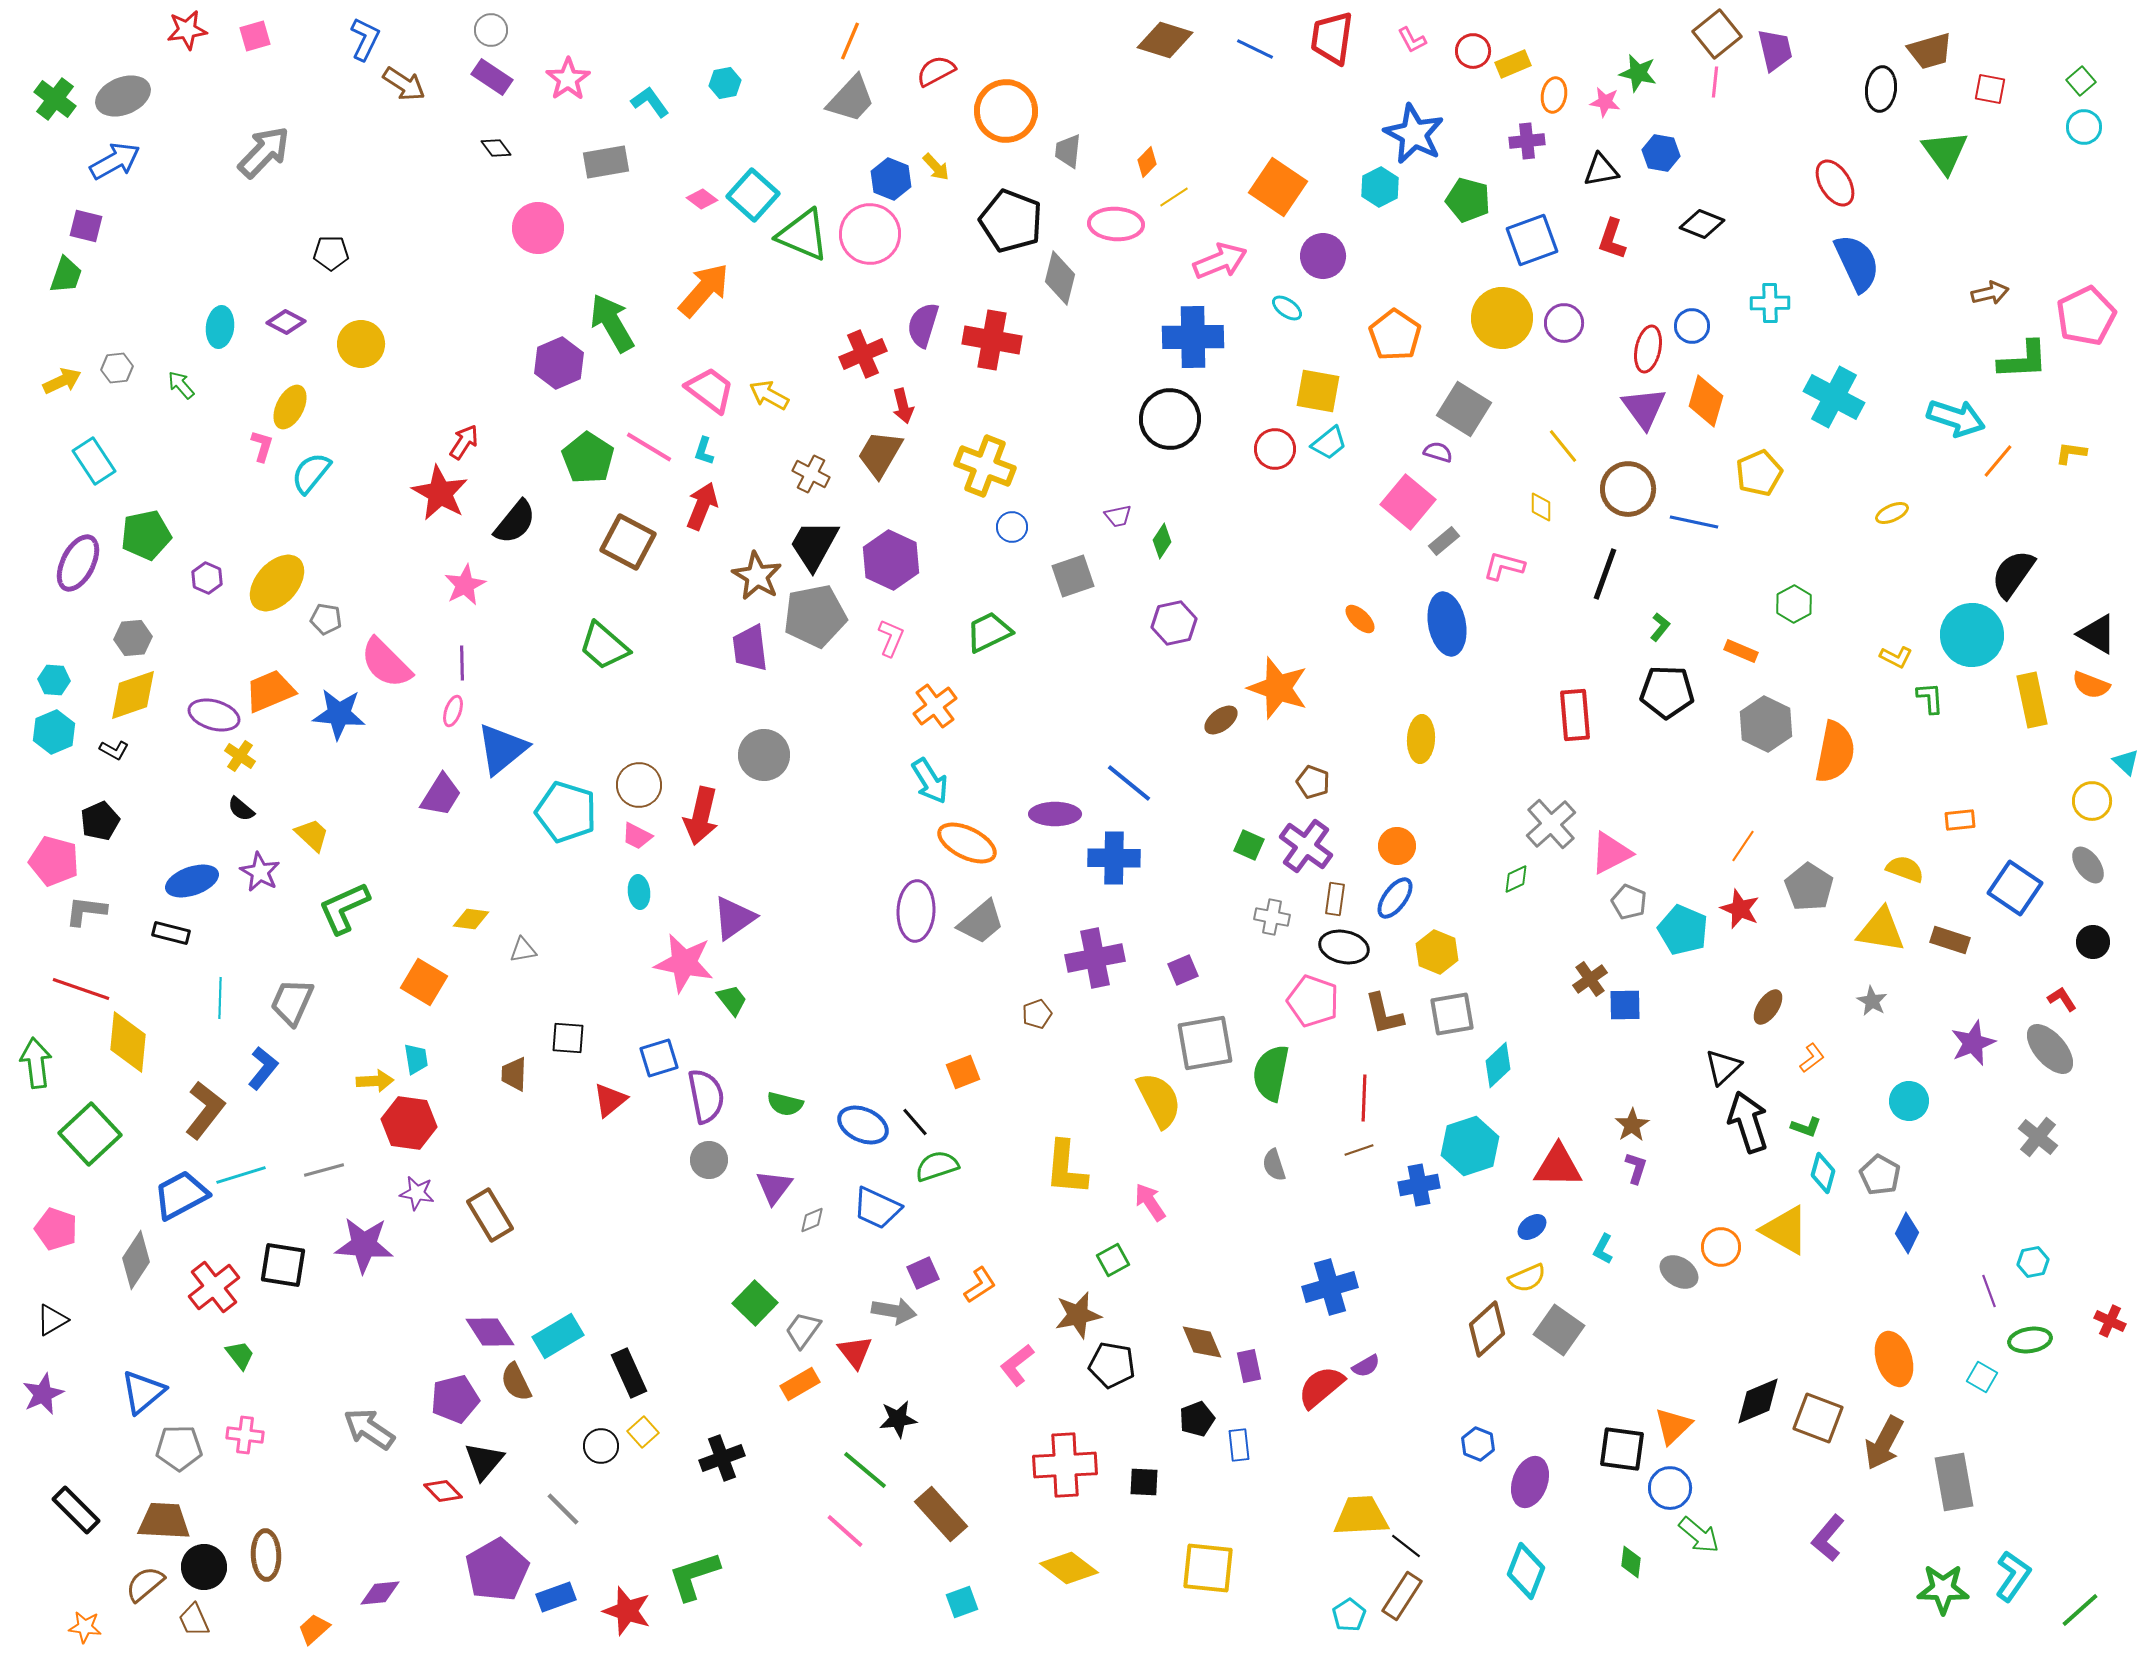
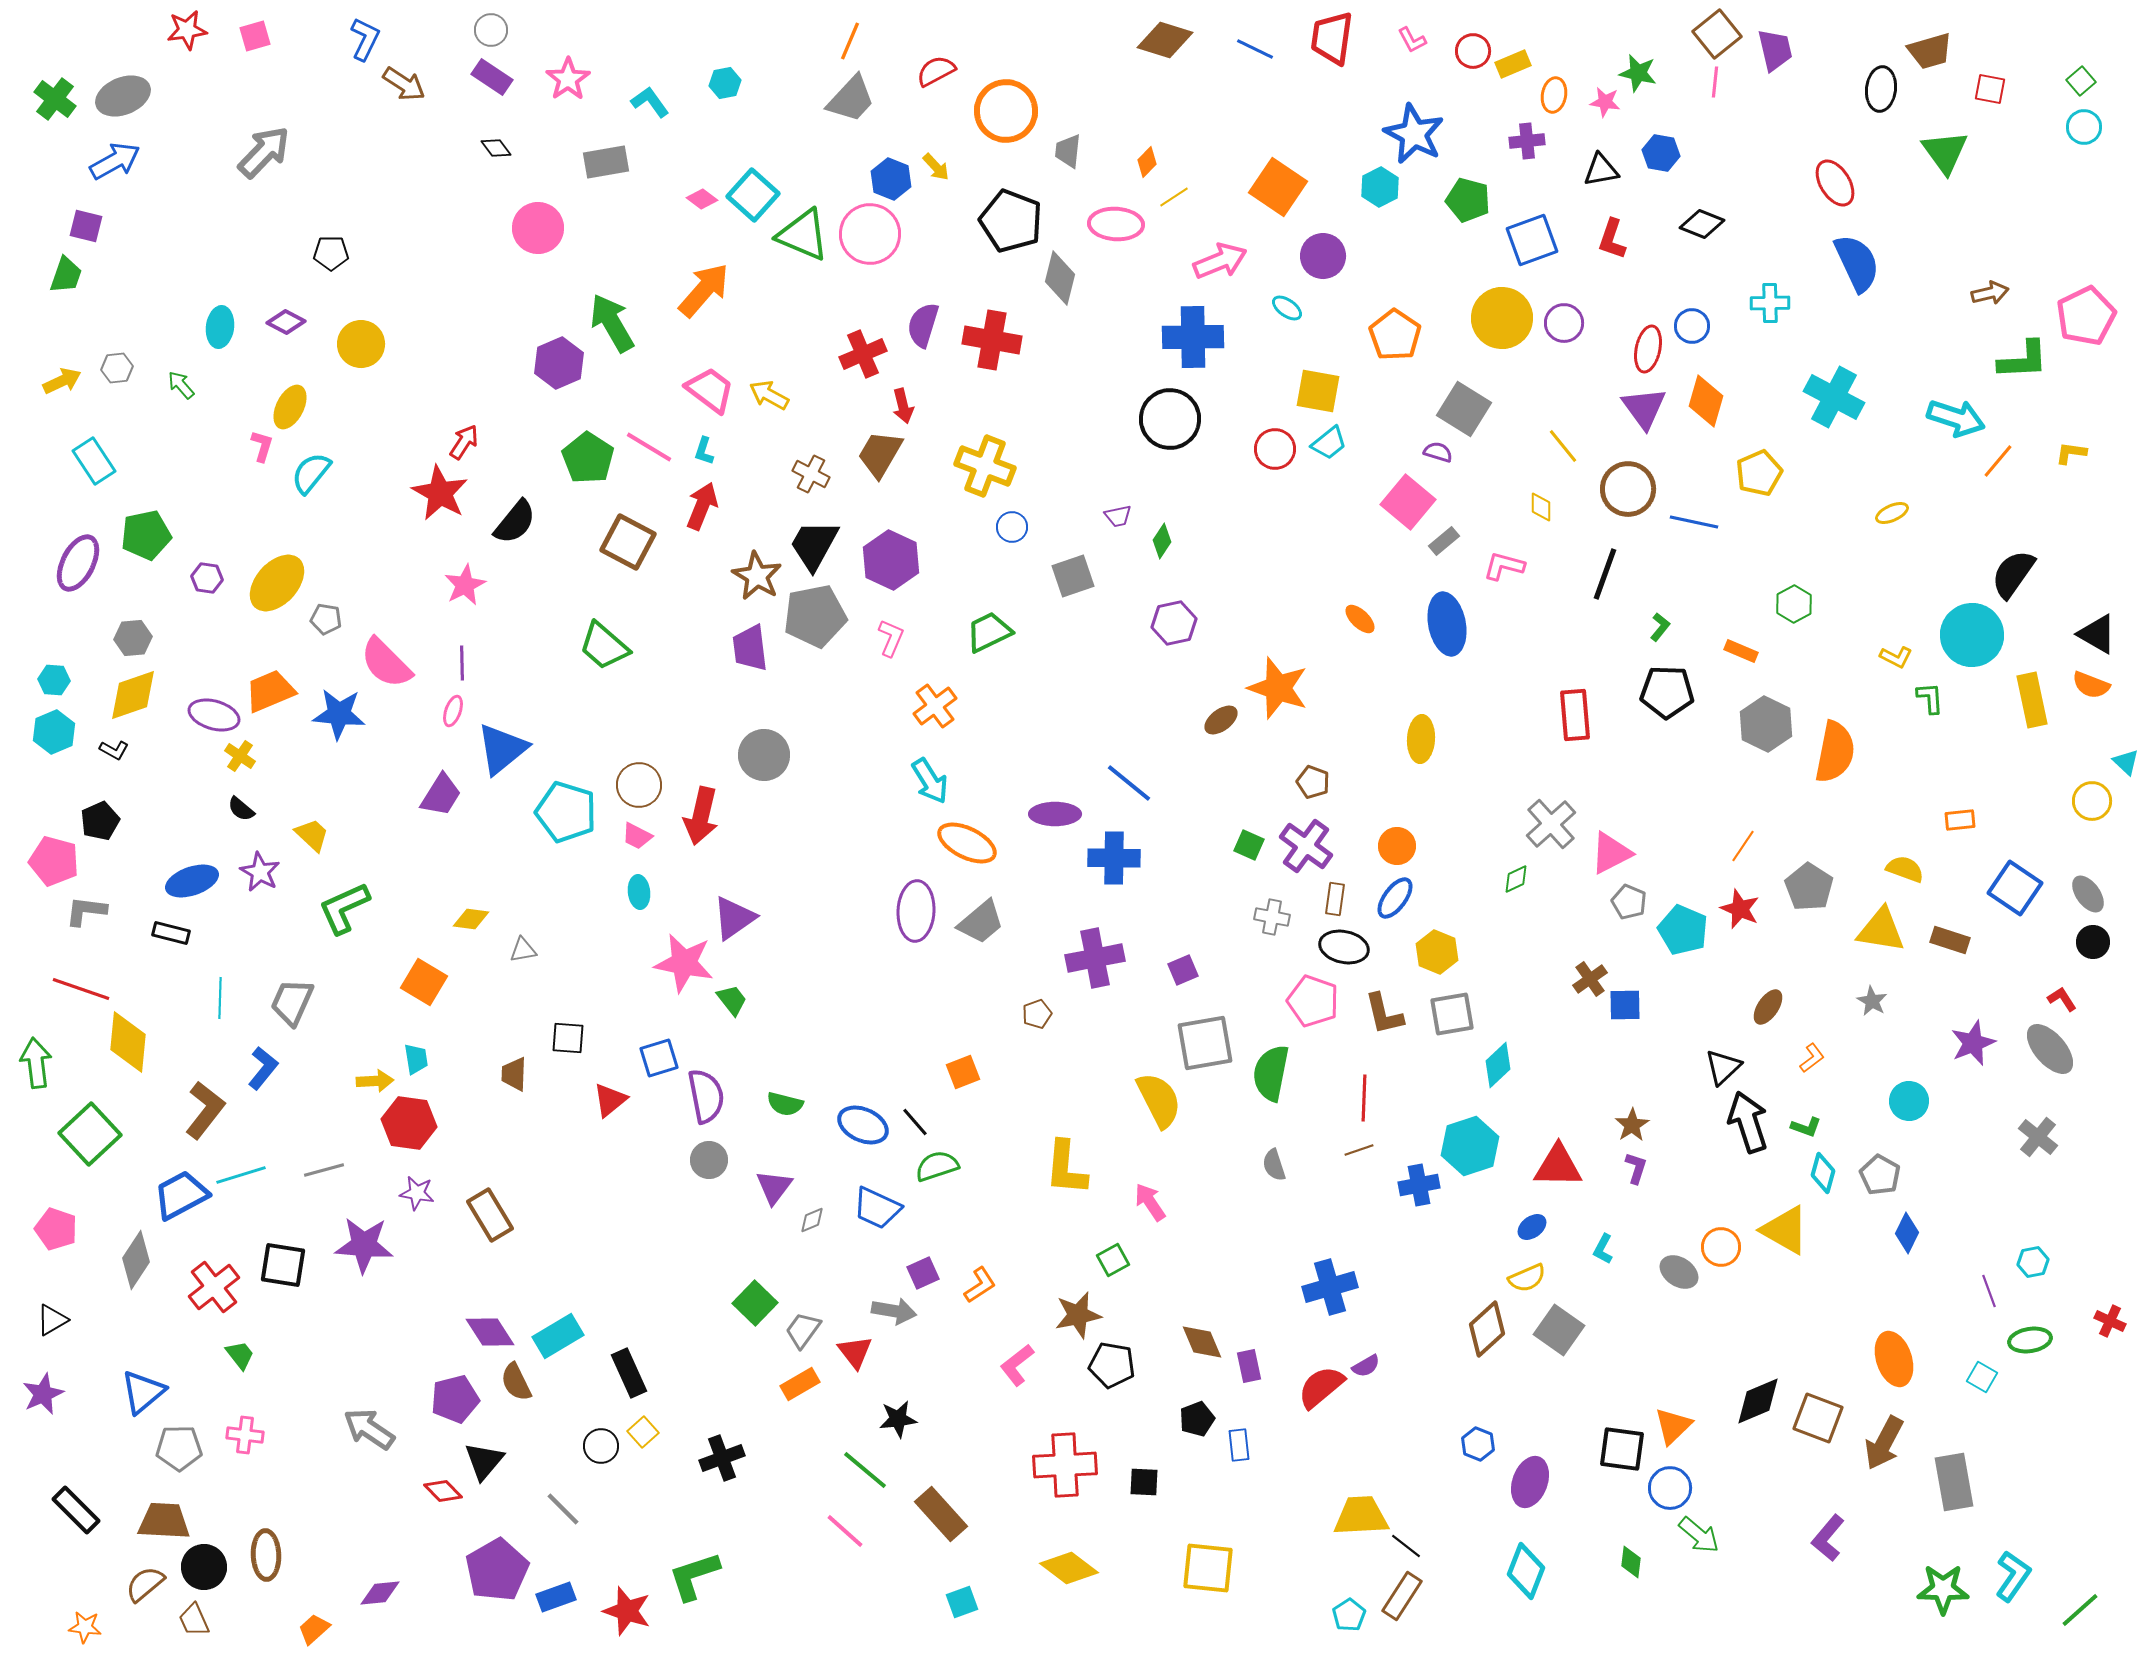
purple hexagon at (207, 578): rotated 16 degrees counterclockwise
gray ellipse at (2088, 865): moved 29 px down
